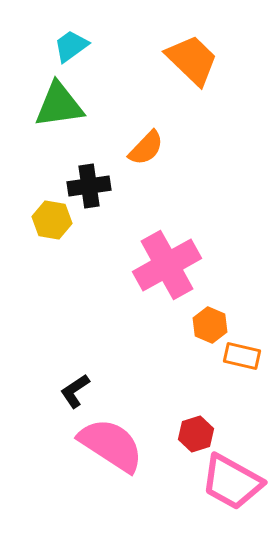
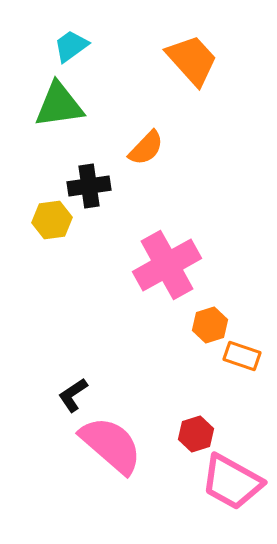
orange trapezoid: rotated 4 degrees clockwise
yellow hexagon: rotated 18 degrees counterclockwise
orange hexagon: rotated 20 degrees clockwise
orange rectangle: rotated 6 degrees clockwise
black L-shape: moved 2 px left, 4 px down
pink semicircle: rotated 8 degrees clockwise
